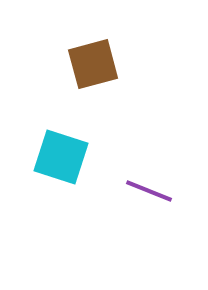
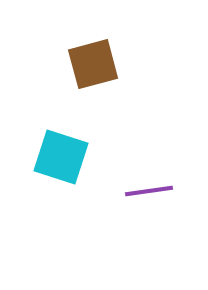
purple line: rotated 30 degrees counterclockwise
